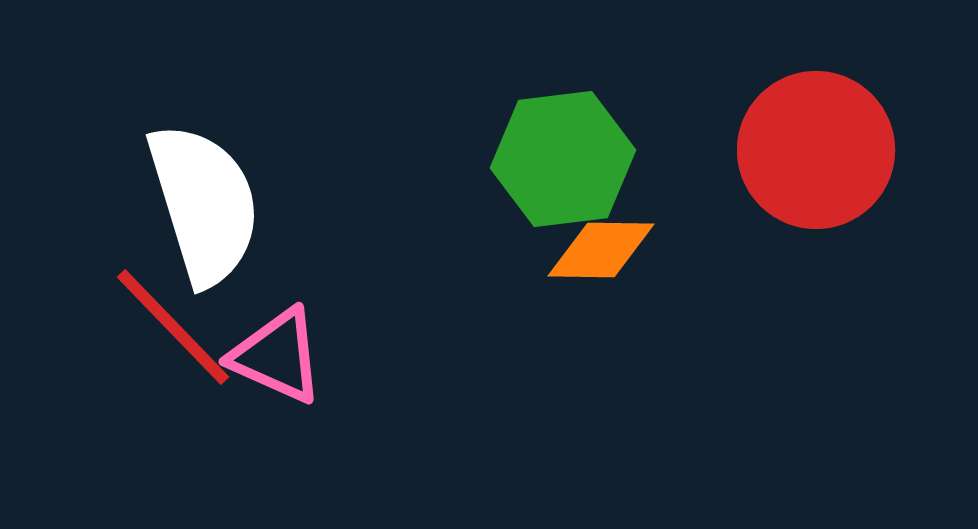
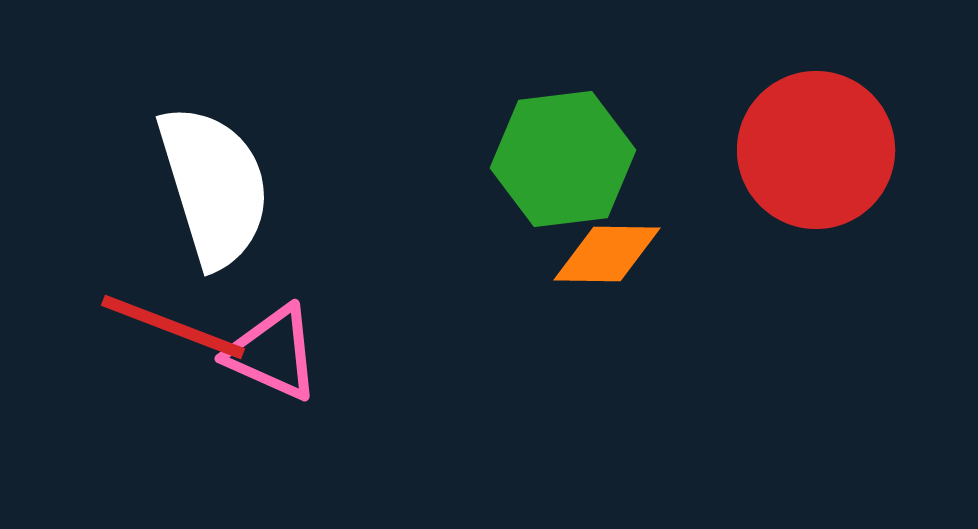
white semicircle: moved 10 px right, 18 px up
orange diamond: moved 6 px right, 4 px down
red line: rotated 25 degrees counterclockwise
pink triangle: moved 4 px left, 3 px up
